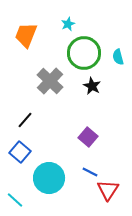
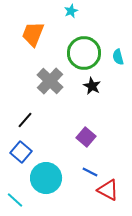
cyan star: moved 3 px right, 13 px up
orange trapezoid: moved 7 px right, 1 px up
purple square: moved 2 px left
blue square: moved 1 px right
cyan circle: moved 3 px left
red triangle: rotated 35 degrees counterclockwise
